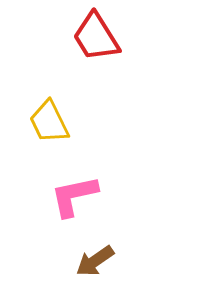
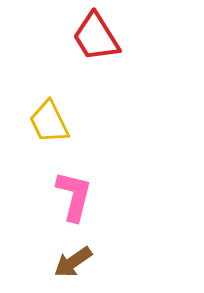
pink L-shape: rotated 116 degrees clockwise
brown arrow: moved 22 px left, 1 px down
